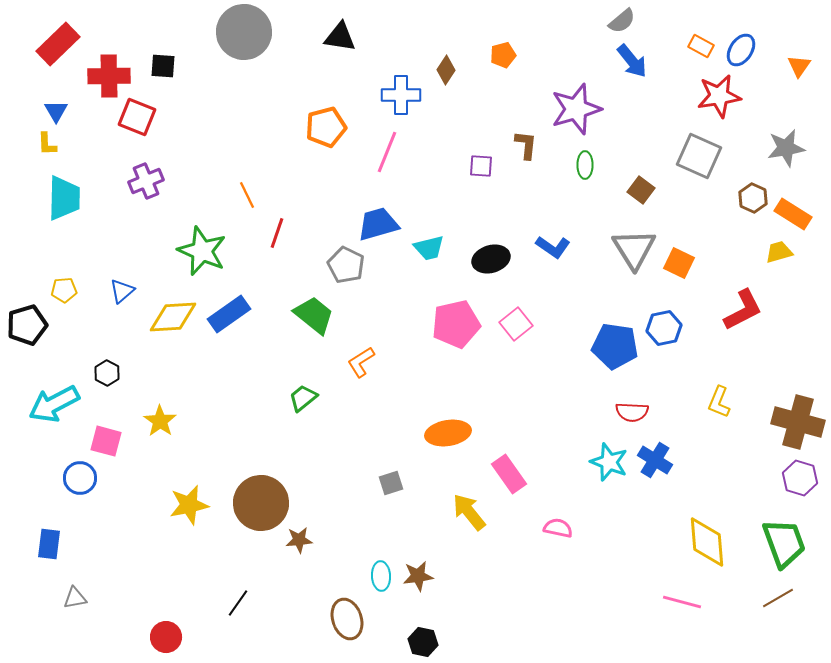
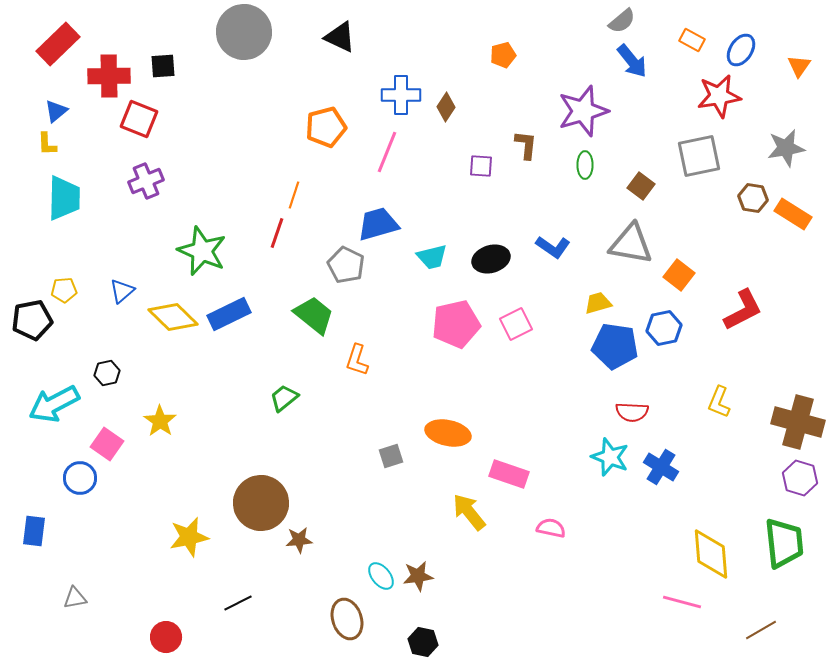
black triangle at (340, 37): rotated 16 degrees clockwise
orange rectangle at (701, 46): moved 9 px left, 6 px up
black square at (163, 66): rotated 8 degrees counterclockwise
brown diamond at (446, 70): moved 37 px down
purple star at (576, 109): moved 7 px right, 2 px down
blue triangle at (56, 111): rotated 20 degrees clockwise
red square at (137, 117): moved 2 px right, 2 px down
gray square at (699, 156): rotated 36 degrees counterclockwise
brown square at (641, 190): moved 4 px up
orange line at (247, 195): moved 47 px right; rotated 44 degrees clockwise
brown hexagon at (753, 198): rotated 16 degrees counterclockwise
cyan trapezoid at (429, 248): moved 3 px right, 9 px down
gray triangle at (634, 249): moved 3 px left, 5 px up; rotated 48 degrees counterclockwise
yellow trapezoid at (779, 252): moved 181 px left, 51 px down
orange square at (679, 263): moved 12 px down; rotated 12 degrees clockwise
blue rectangle at (229, 314): rotated 9 degrees clockwise
yellow diamond at (173, 317): rotated 48 degrees clockwise
pink square at (516, 324): rotated 12 degrees clockwise
black pentagon at (27, 325): moved 5 px right, 5 px up; rotated 6 degrees clockwise
orange L-shape at (361, 362): moved 4 px left, 2 px up; rotated 40 degrees counterclockwise
black hexagon at (107, 373): rotated 20 degrees clockwise
green trapezoid at (303, 398): moved 19 px left
orange ellipse at (448, 433): rotated 21 degrees clockwise
pink square at (106, 441): moved 1 px right, 3 px down; rotated 20 degrees clockwise
blue cross at (655, 460): moved 6 px right, 7 px down
cyan star at (609, 462): moved 1 px right, 5 px up
pink rectangle at (509, 474): rotated 36 degrees counterclockwise
gray square at (391, 483): moved 27 px up
yellow star at (189, 505): moved 32 px down
pink semicircle at (558, 528): moved 7 px left
yellow diamond at (707, 542): moved 4 px right, 12 px down
green trapezoid at (784, 543): rotated 14 degrees clockwise
blue rectangle at (49, 544): moved 15 px left, 13 px up
cyan ellipse at (381, 576): rotated 36 degrees counterclockwise
brown line at (778, 598): moved 17 px left, 32 px down
black line at (238, 603): rotated 28 degrees clockwise
